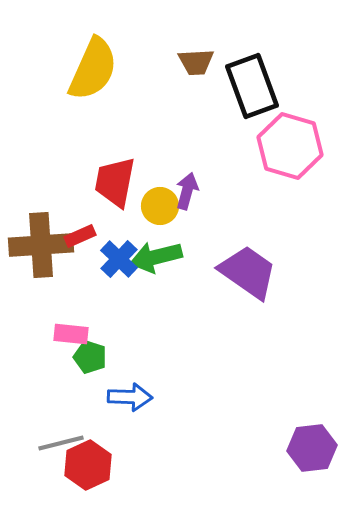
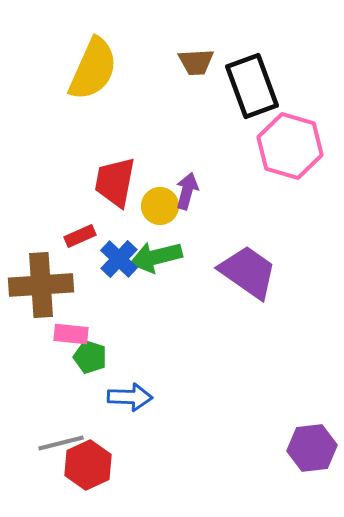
brown cross: moved 40 px down
